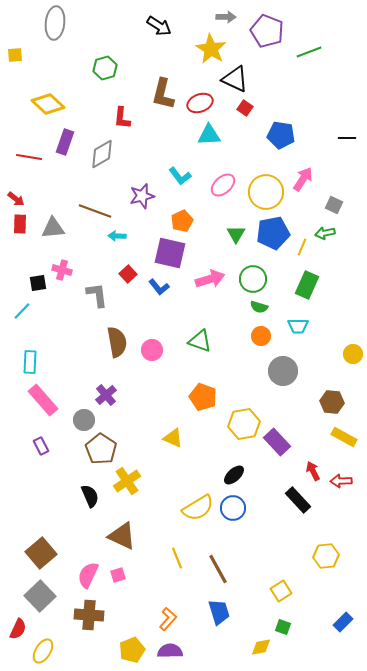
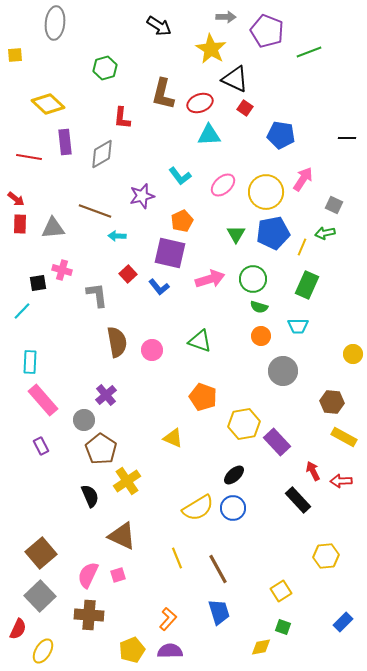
purple rectangle at (65, 142): rotated 25 degrees counterclockwise
